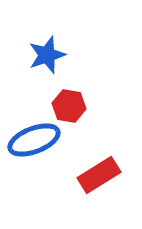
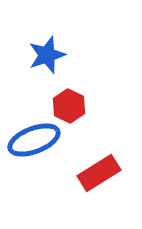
red hexagon: rotated 16 degrees clockwise
red rectangle: moved 2 px up
